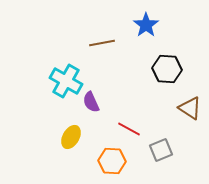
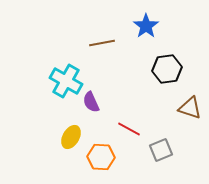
blue star: moved 1 px down
black hexagon: rotated 12 degrees counterclockwise
brown triangle: rotated 15 degrees counterclockwise
orange hexagon: moved 11 px left, 4 px up
